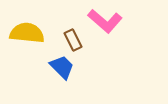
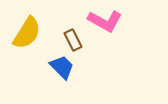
pink L-shape: rotated 12 degrees counterclockwise
yellow semicircle: rotated 116 degrees clockwise
